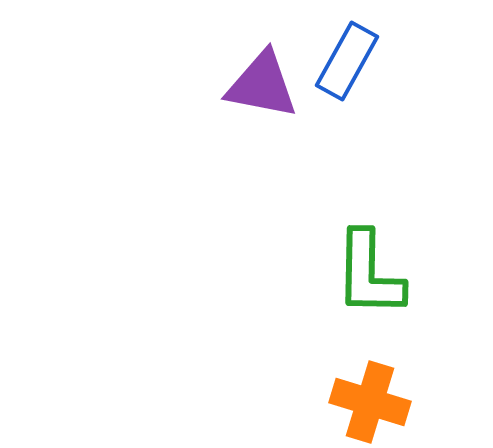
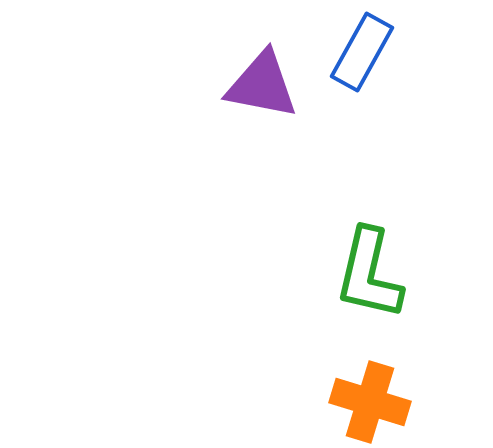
blue rectangle: moved 15 px right, 9 px up
green L-shape: rotated 12 degrees clockwise
